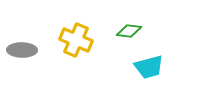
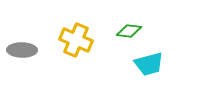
cyan trapezoid: moved 3 px up
